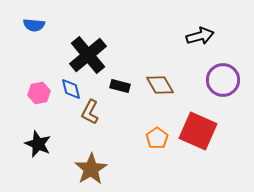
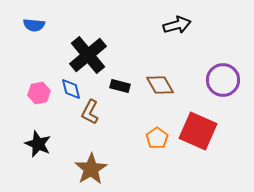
black arrow: moved 23 px left, 11 px up
